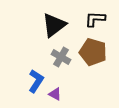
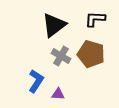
brown pentagon: moved 2 px left, 2 px down
gray cross: moved 1 px up
purple triangle: moved 3 px right; rotated 24 degrees counterclockwise
